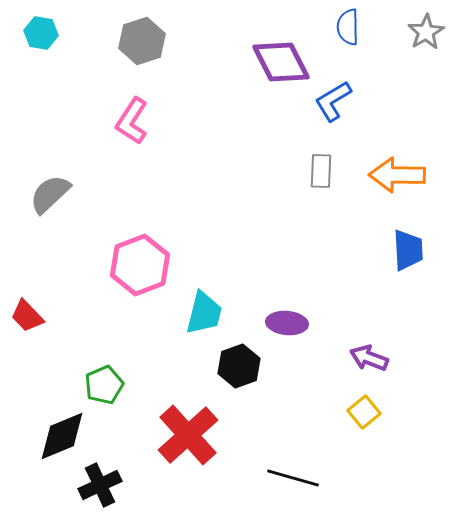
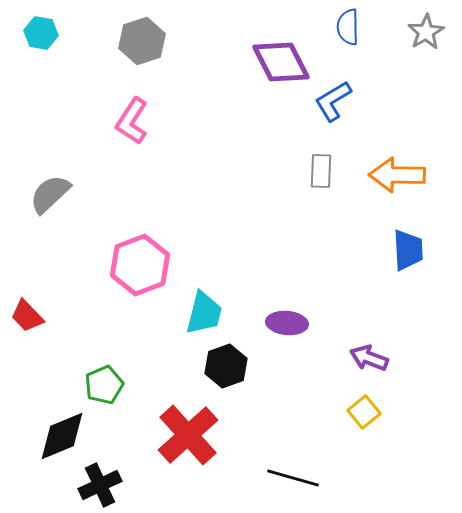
black hexagon: moved 13 px left
